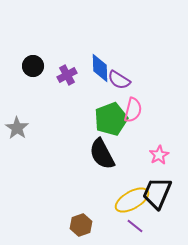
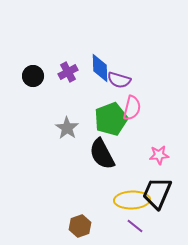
black circle: moved 10 px down
purple cross: moved 1 px right, 3 px up
purple semicircle: rotated 15 degrees counterclockwise
pink semicircle: moved 1 px left, 2 px up
gray star: moved 50 px right
pink star: rotated 24 degrees clockwise
yellow ellipse: rotated 28 degrees clockwise
brown hexagon: moved 1 px left, 1 px down
